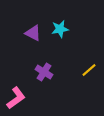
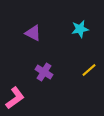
cyan star: moved 20 px right
pink L-shape: moved 1 px left
